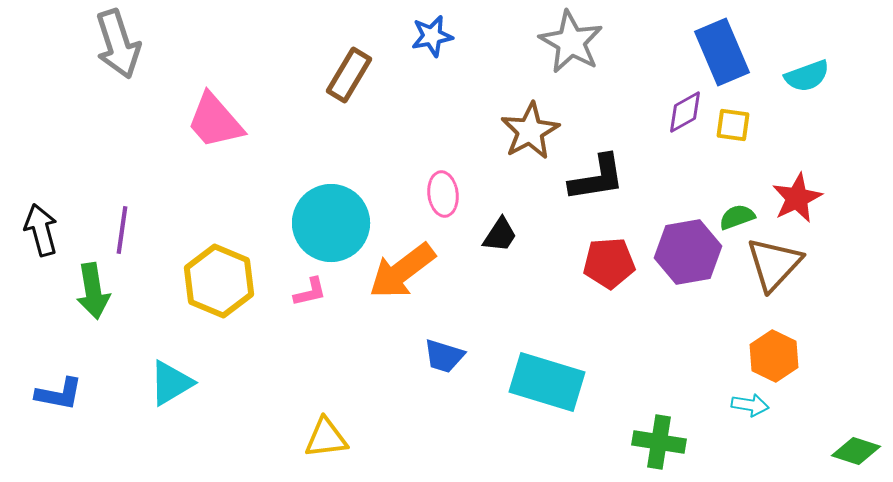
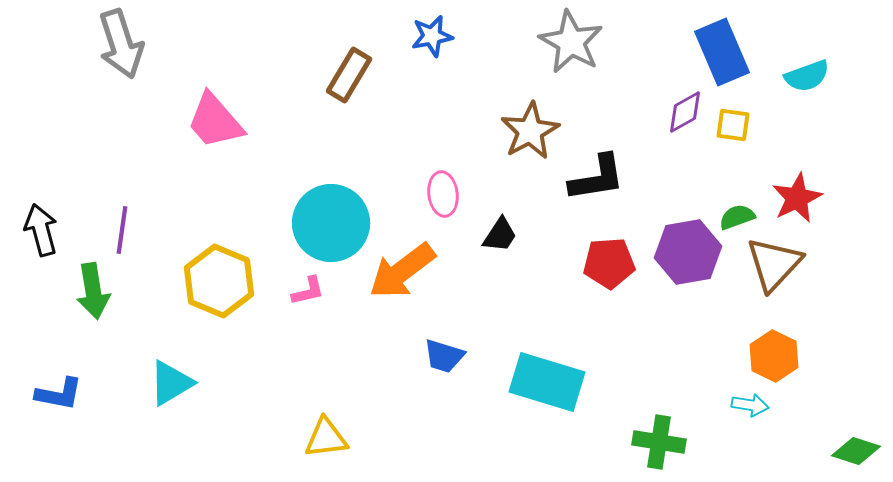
gray arrow: moved 3 px right
pink L-shape: moved 2 px left, 1 px up
